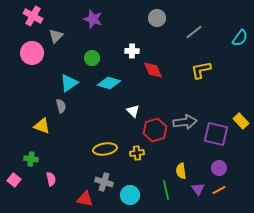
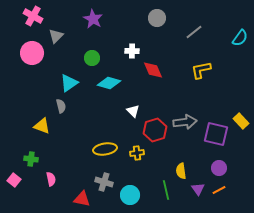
purple star: rotated 12 degrees clockwise
red triangle: moved 3 px left
